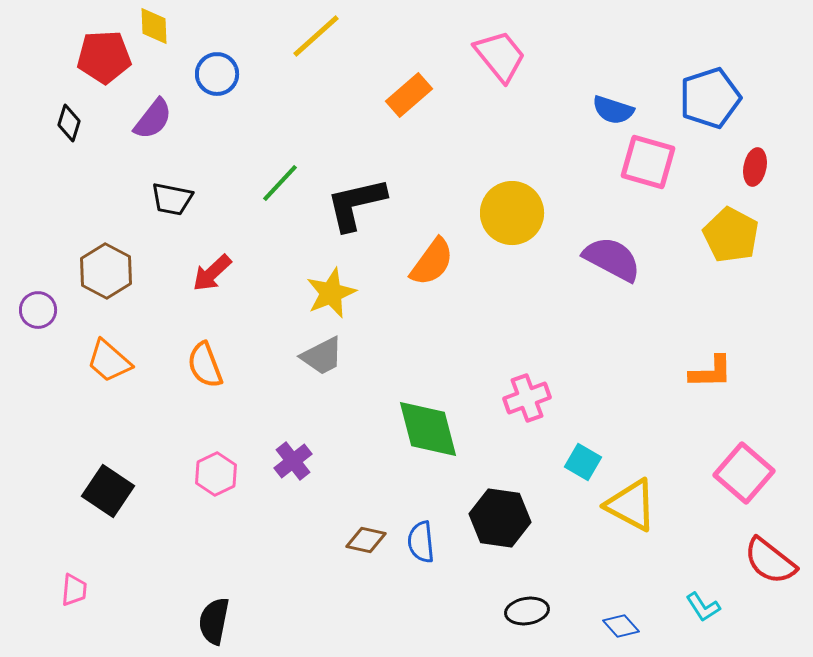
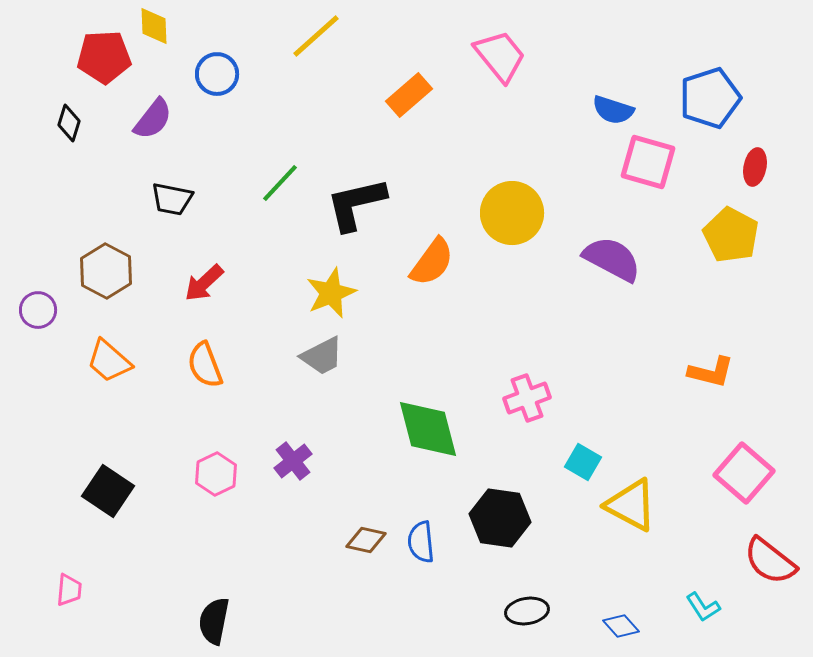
red arrow at (212, 273): moved 8 px left, 10 px down
orange L-shape at (711, 372): rotated 15 degrees clockwise
pink trapezoid at (74, 590): moved 5 px left
